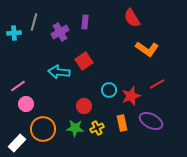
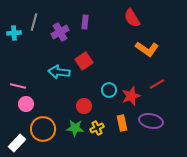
pink line: rotated 49 degrees clockwise
purple ellipse: rotated 15 degrees counterclockwise
